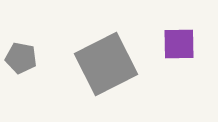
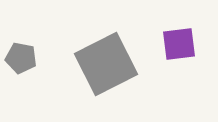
purple square: rotated 6 degrees counterclockwise
